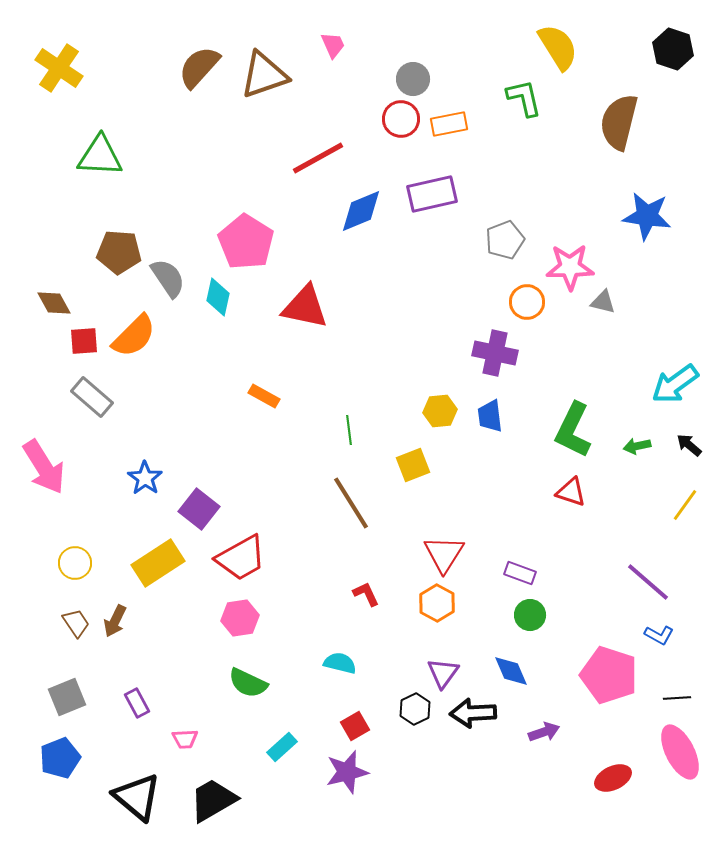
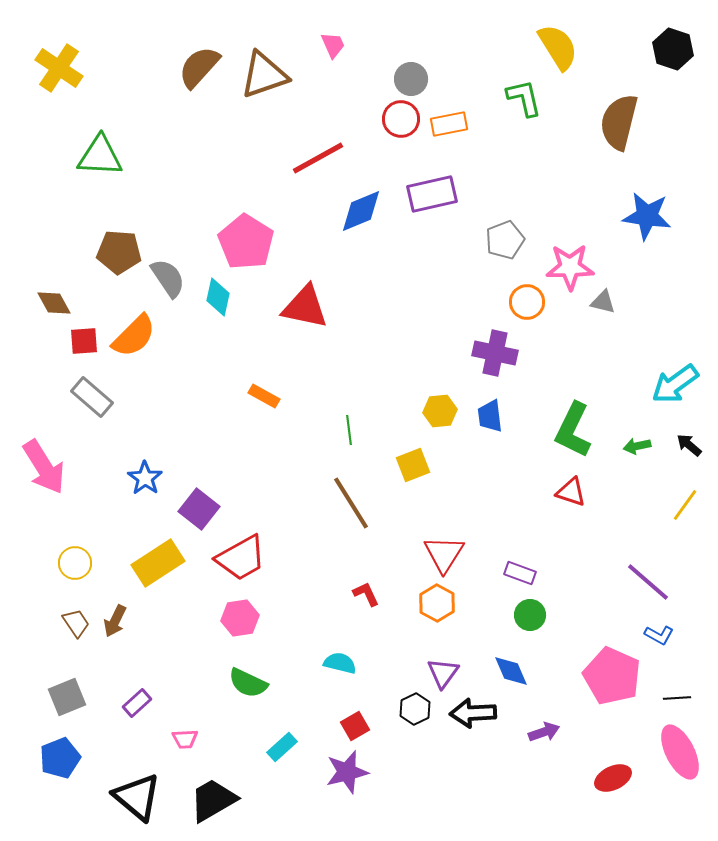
gray circle at (413, 79): moved 2 px left
pink pentagon at (609, 675): moved 3 px right, 1 px down; rotated 6 degrees clockwise
purple rectangle at (137, 703): rotated 76 degrees clockwise
